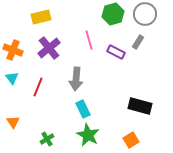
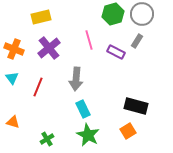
gray circle: moved 3 px left
gray rectangle: moved 1 px left, 1 px up
orange cross: moved 1 px right, 1 px up
black rectangle: moved 4 px left
orange triangle: rotated 40 degrees counterclockwise
orange square: moved 3 px left, 9 px up
